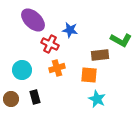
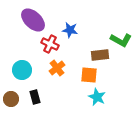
orange cross: rotated 21 degrees counterclockwise
cyan star: moved 2 px up
